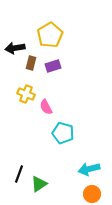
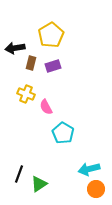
yellow pentagon: moved 1 px right
cyan pentagon: rotated 15 degrees clockwise
orange circle: moved 4 px right, 5 px up
